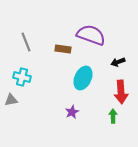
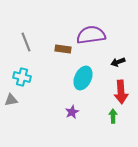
purple semicircle: rotated 28 degrees counterclockwise
